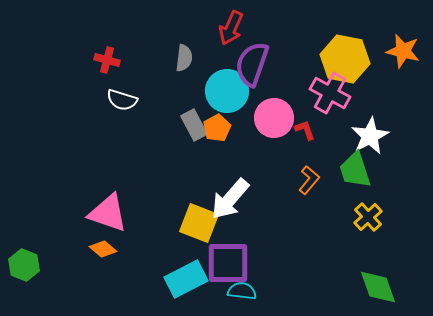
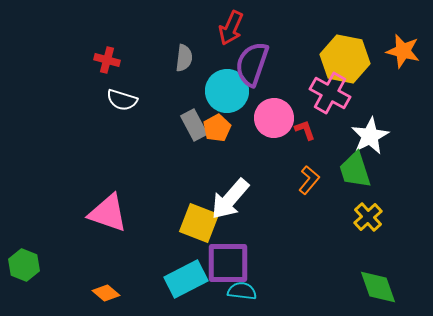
orange diamond: moved 3 px right, 44 px down
